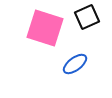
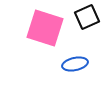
blue ellipse: rotated 25 degrees clockwise
